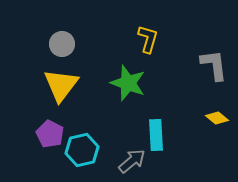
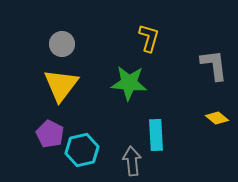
yellow L-shape: moved 1 px right, 1 px up
green star: moved 1 px right; rotated 15 degrees counterclockwise
gray arrow: rotated 56 degrees counterclockwise
